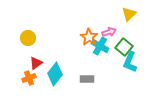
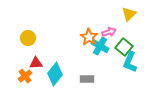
red triangle: rotated 32 degrees clockwise
orange cross: moved 4 px left, 2 px up; rotated 16 degrees counterclockwise
